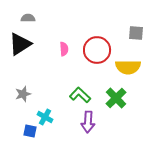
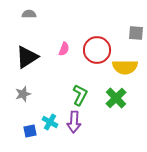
gray semicircle: moved 1 px right, 4 px up
black triangle: moved 7 px right, 13 px down
pink semicircle: rotated 24 degrees clockwise
yellow semicircle: moved 3 px left
green L-shape: rotated 75 degrees clockwise
cyan cross: moved 5 px right, 5 px down
purple arrow: moved 14 px left
blue square: rotated 24 degrees counterclockwise
